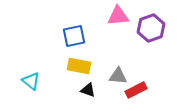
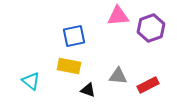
yellow rectangle: moved 10 px left
red rectangle: moved 12 px right, 5 px up
